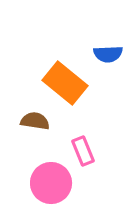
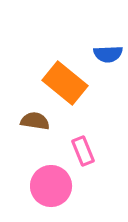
pink circle: moved 3 px down
